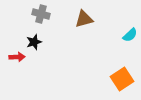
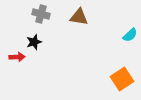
brown triangle: moved 5 px left, 2 px up; rotated 24 degrees clockwise
